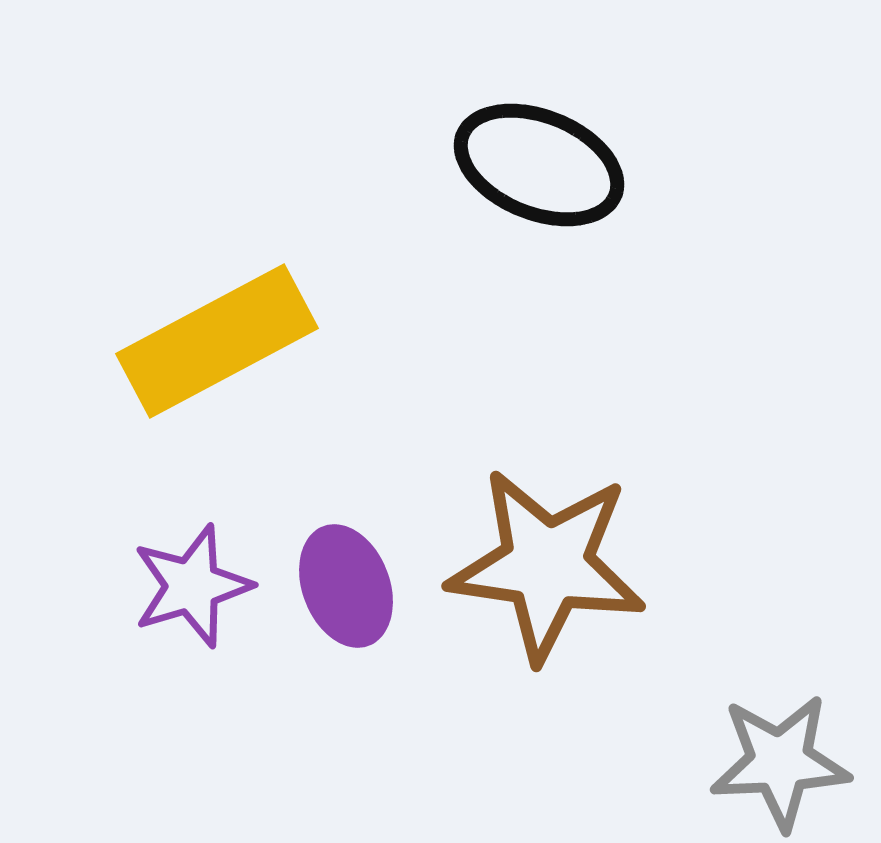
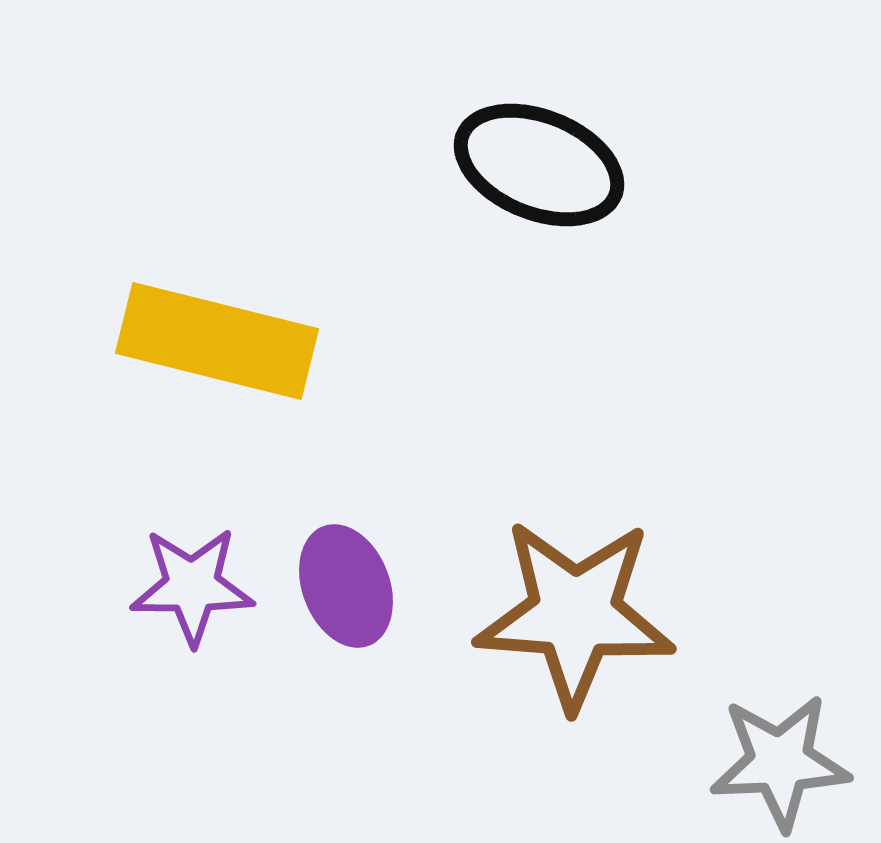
yellow rectangle: rotated 42 degrees clockwise
brown star: moved 28 px right, 49 px down; rotated 4 degrees counterclockwise
purple star: rotated 17 degrees clockwise
